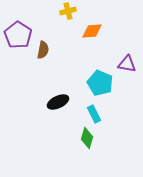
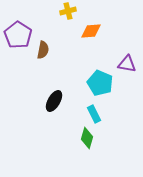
orange diamond: moved 1 px left
black ellipse: moved 4 px left, 1 px up; rotated 35 degrees counterclockwise
